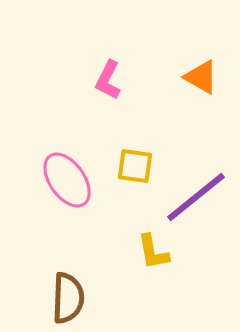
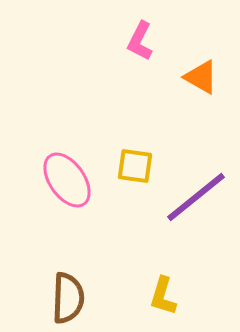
pink L-shape: moved 32 px right, 39 px up
yellow L-shape: moved 10 px right, 44 px down; rotated 27 degrees clockwise
